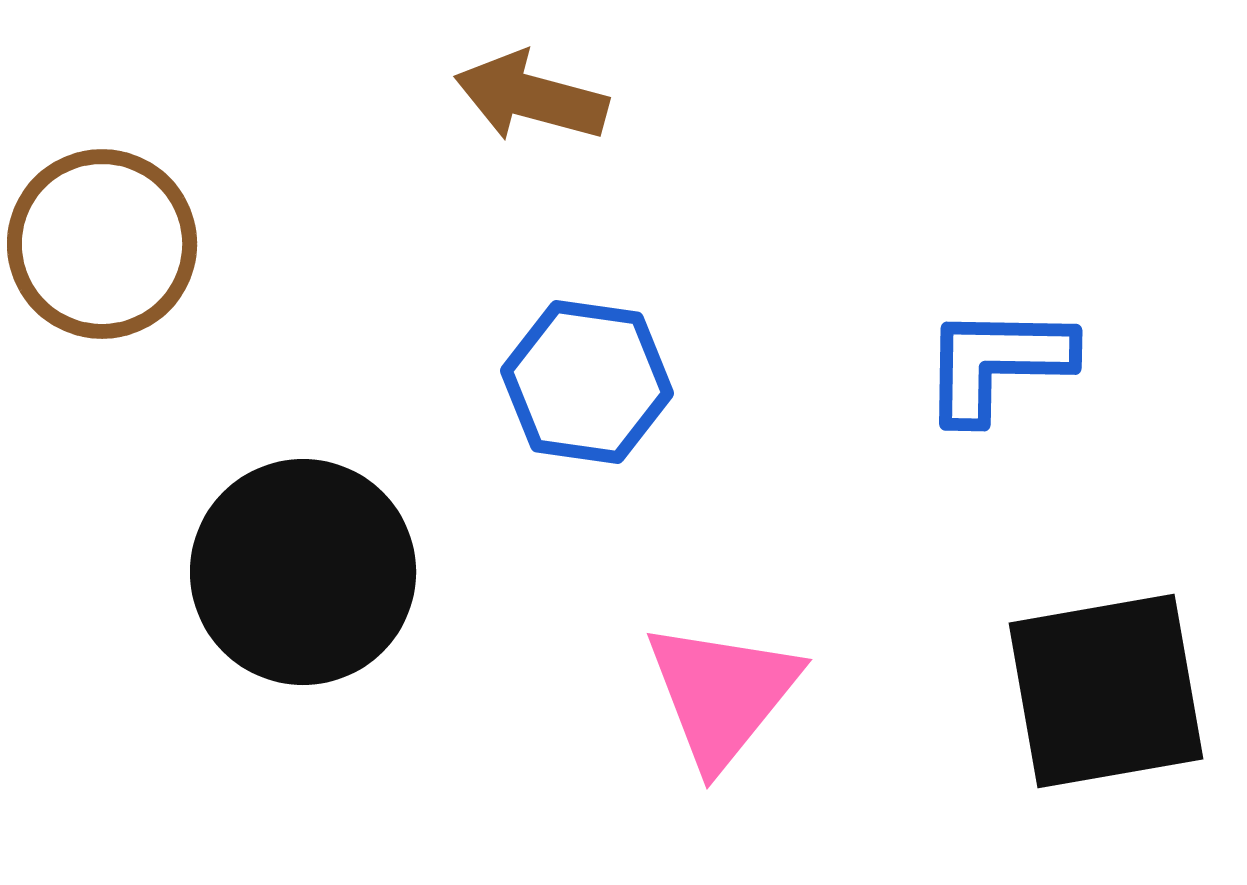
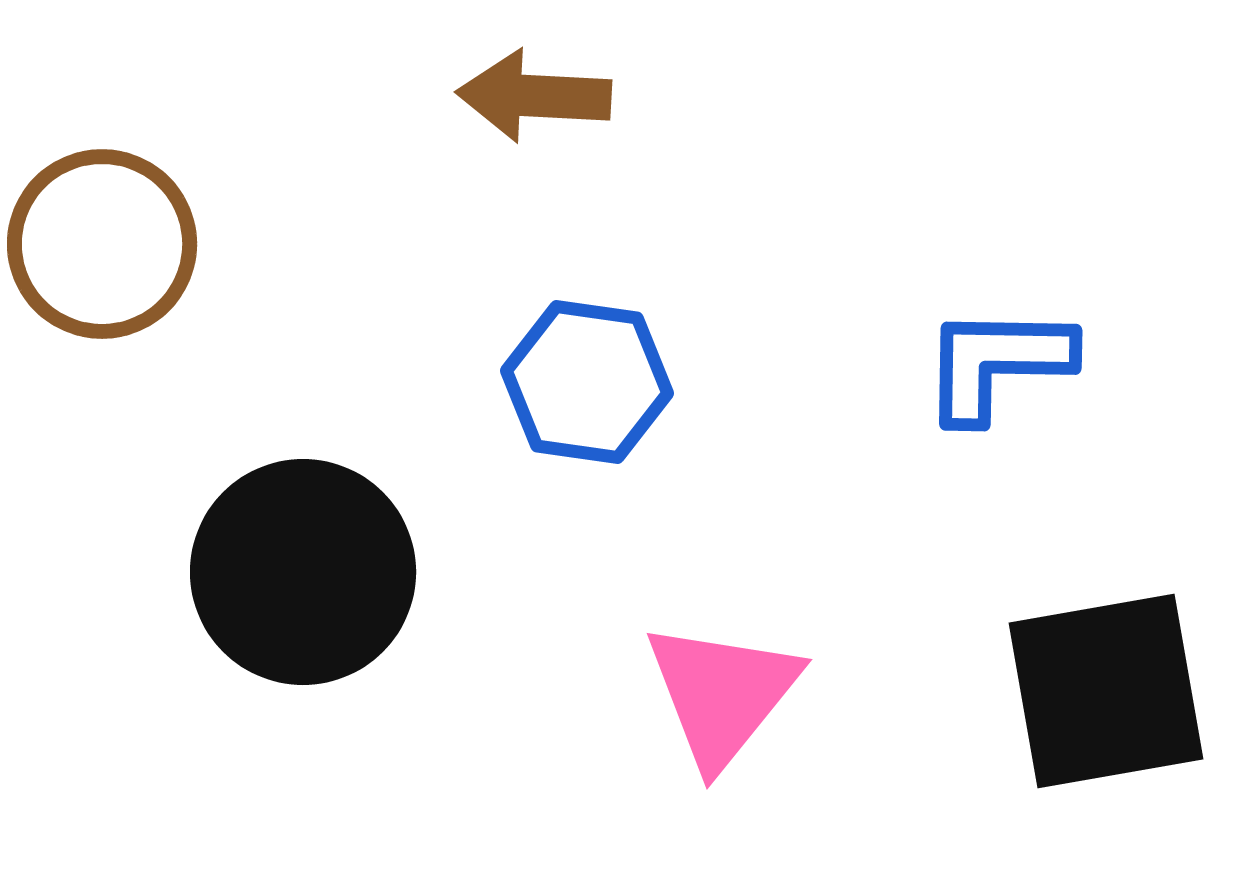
brown arrow: moved 3 px right, 1 px up; rotated 12 degrees counterclockwise
